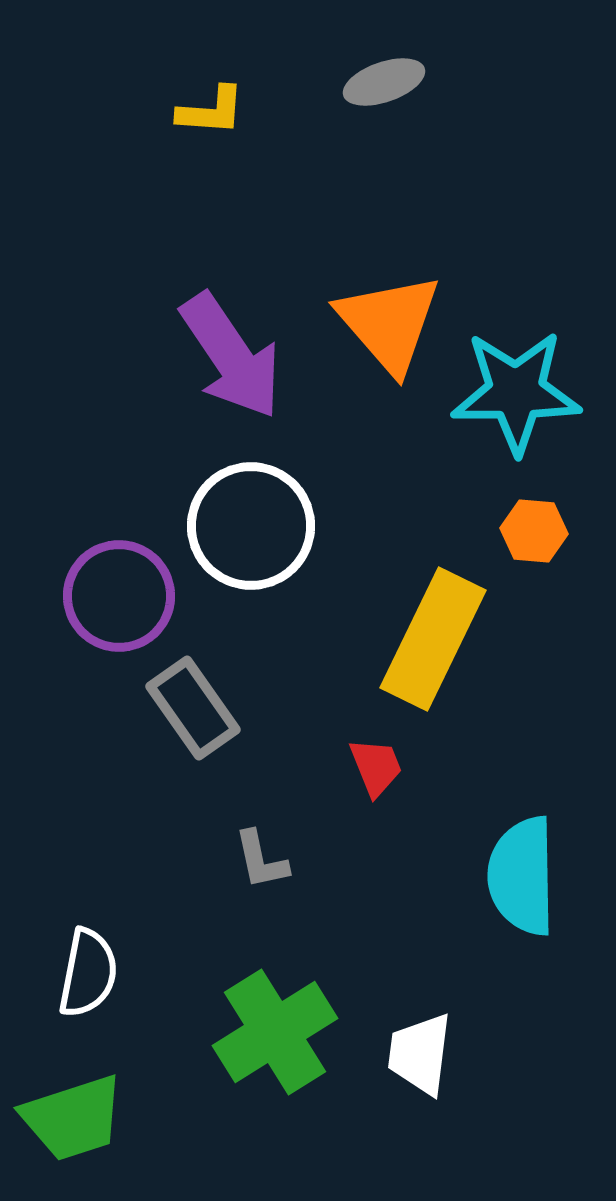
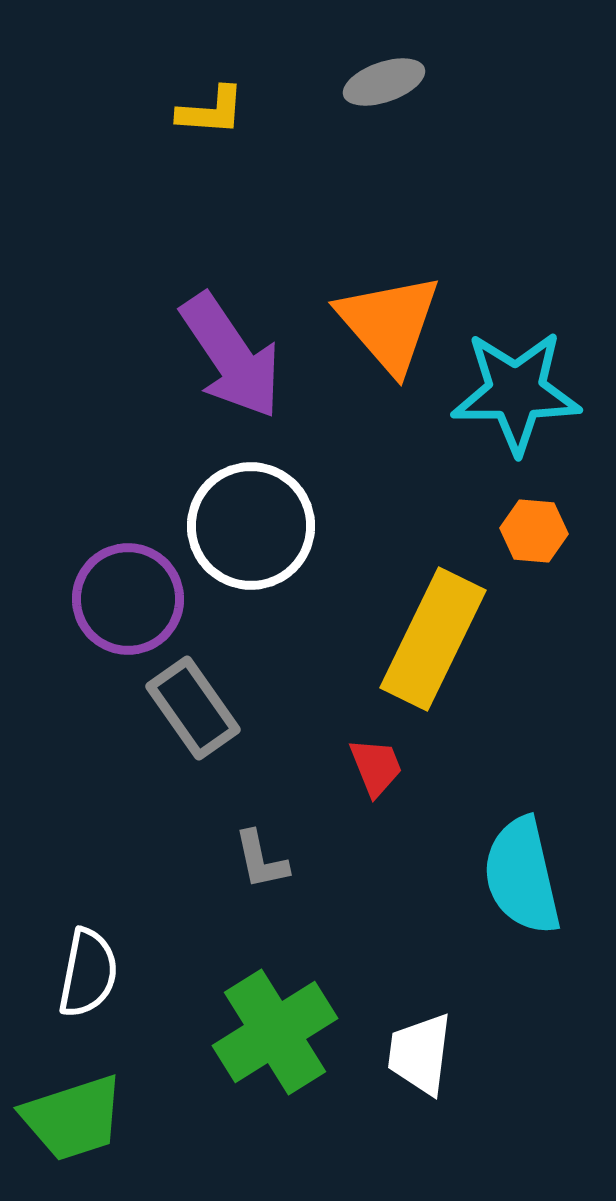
purple circle: moved 9 px right, 3 px down
cyan semicircle: rotated 12 degrees counterclockwise
